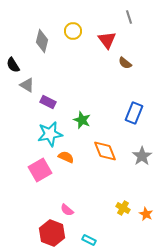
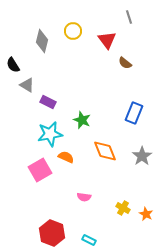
pink semicircle: moved 17 px right, 13 px up; rotated 32 degrees counterclockwise
